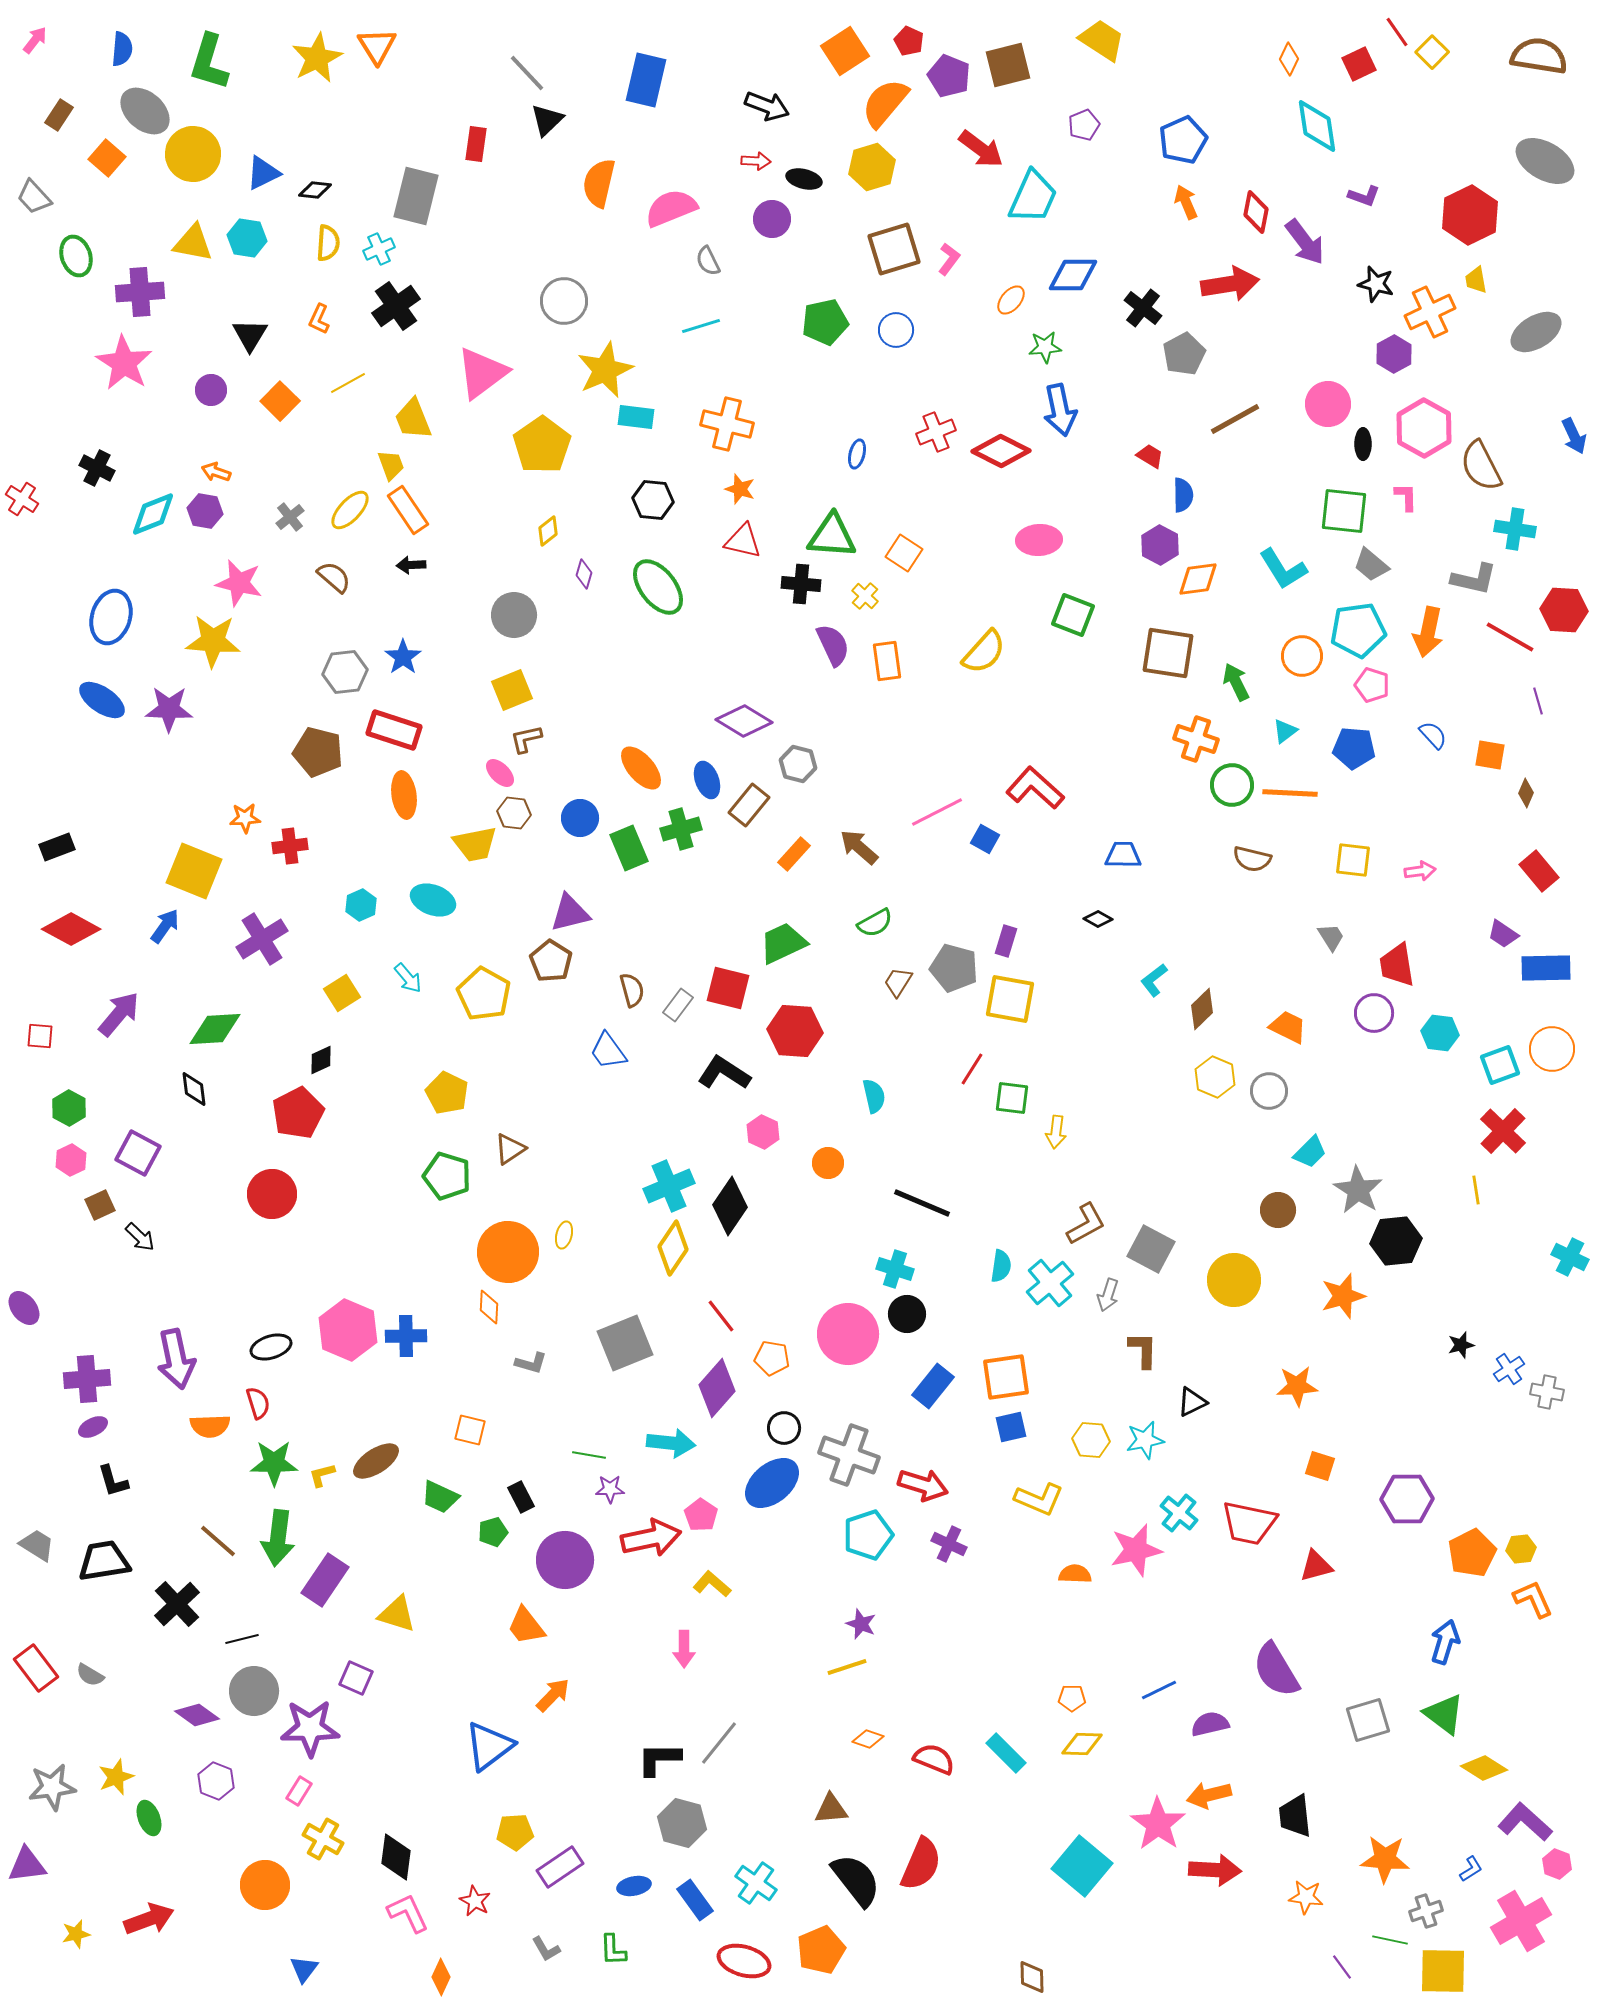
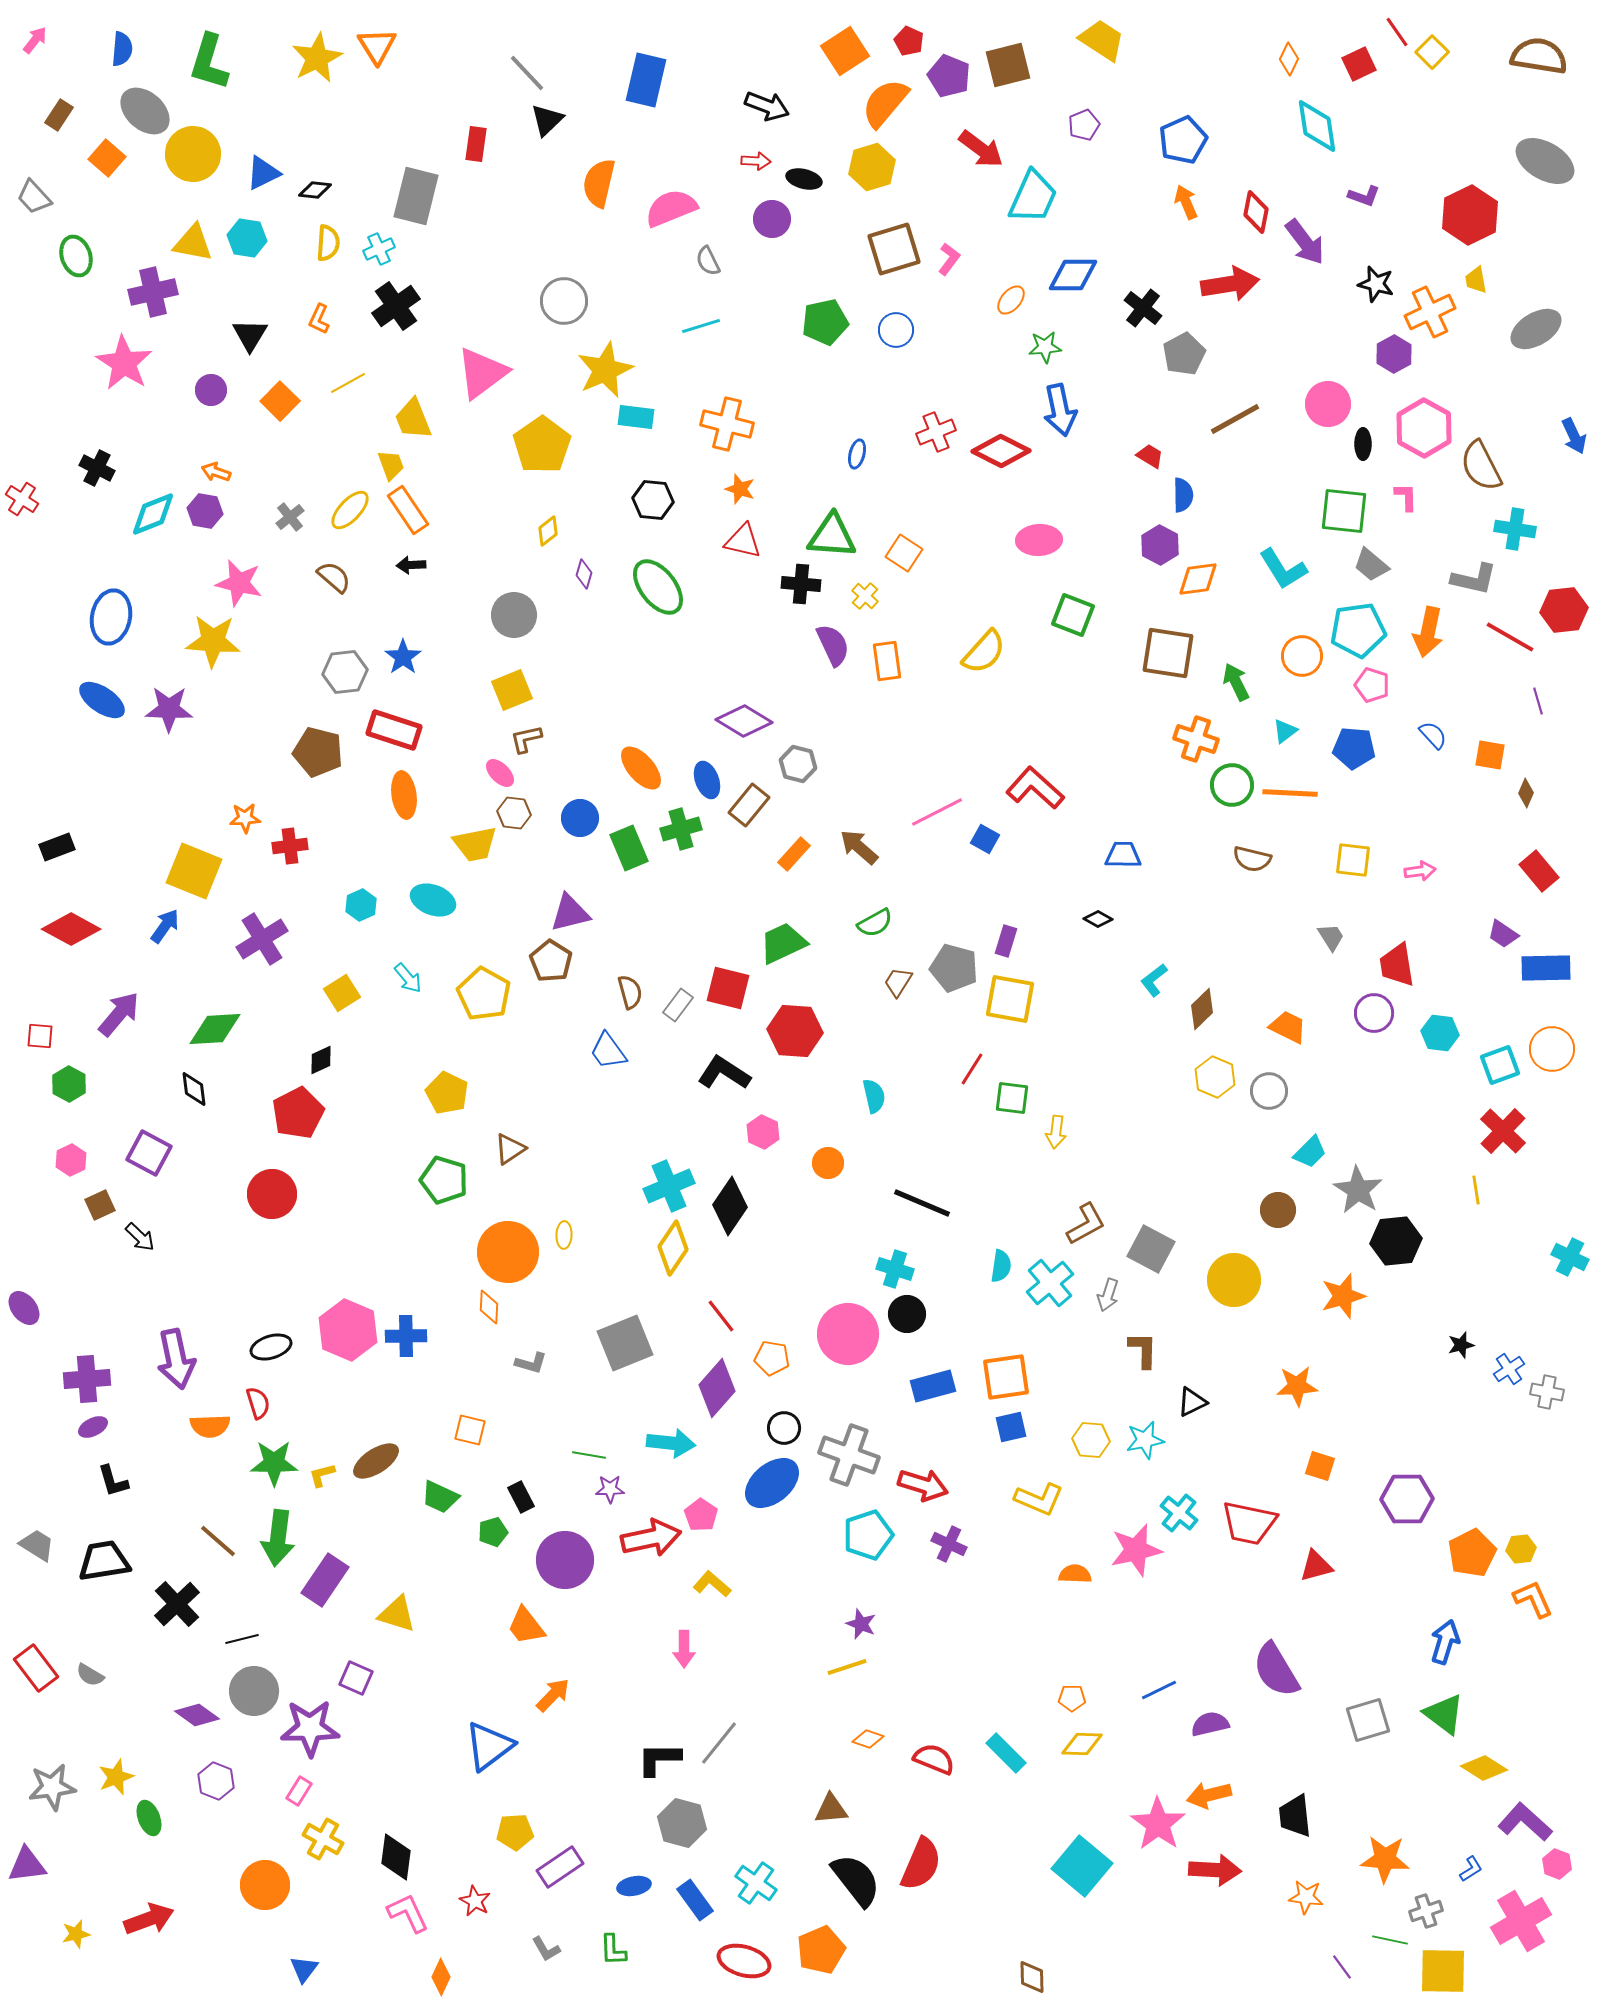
purple cross at (140, 292): moved 13 px right; rotated 9 degrees counterclockwise
gray ellipse at (1536, 332): moved 3 px up
red hexagon at (1564, 610): rotated 9 degrees counterclockwise
blue ellipse at (111, 617): rotated 6 degrees counterclockwise
brown semicircle at (632, 990): moved 2 px left, 2 px down
green hexagon at (69, 1108): moved 24 px up
purple square at (138, 1153): moved 11 px right
green pentagon at (447, 1176): moved 3 px left, 4 px down
yellow ellipse at (564, 1235): rotated 12 degrees counterclockwise
blue rectangle at (933, 1386): rotated 36 degrees clockwise
